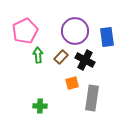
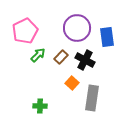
purple circle: moved 2 px right, 3 px up
green arrow: rotated 49 degrees clockwise
orange square: rotated 32 degrees counterclockwise
